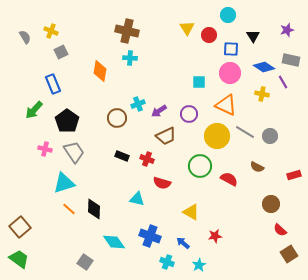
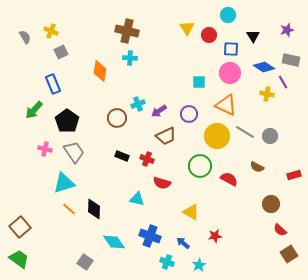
yellow cross at (262, 94): moved 5 px right
